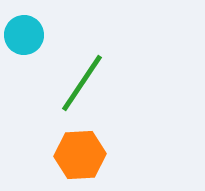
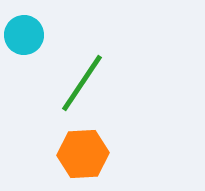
orange hexagon: moved 3 px right, 1 px up
